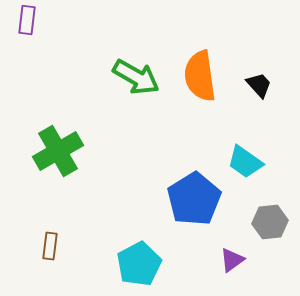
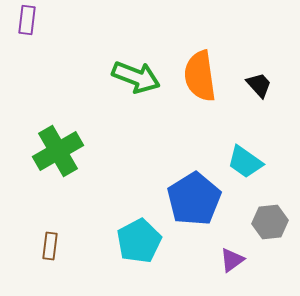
green arrow: rotated 9 degrees counterclockwise
cyan pentagon: moved 23 px up
